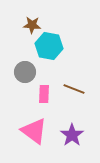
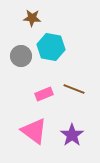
brown star: moved 7 px up
cyan hexagon: moved 2 px right, 1 px down
gray circle: moved 4 px left, 16 px up
pink rectangle: rotated 66 degrees clockwise
